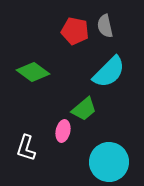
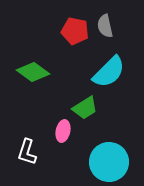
green trapezoid: moved 1 px right, 1 px up; rotated 8 degrees clockwise
white L-shape: moved 1 px right, 4 px down
